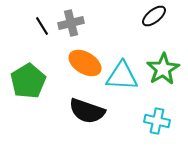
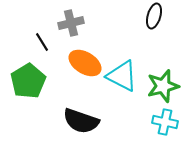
black ellipse: rotated 35 degrees counterclockwise
black line: moved 16 px down
green star: moved 17 px down; rotated 16 degrees clockwise
cyan triangle: rotated 24 degrees clockwise
black semicircle: moved 6 px left, 10 px down
cyan cross: moved 8 px right, 1 px down
